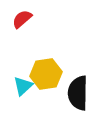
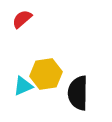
cyan triangle: rotated 20 degrees clockwise
